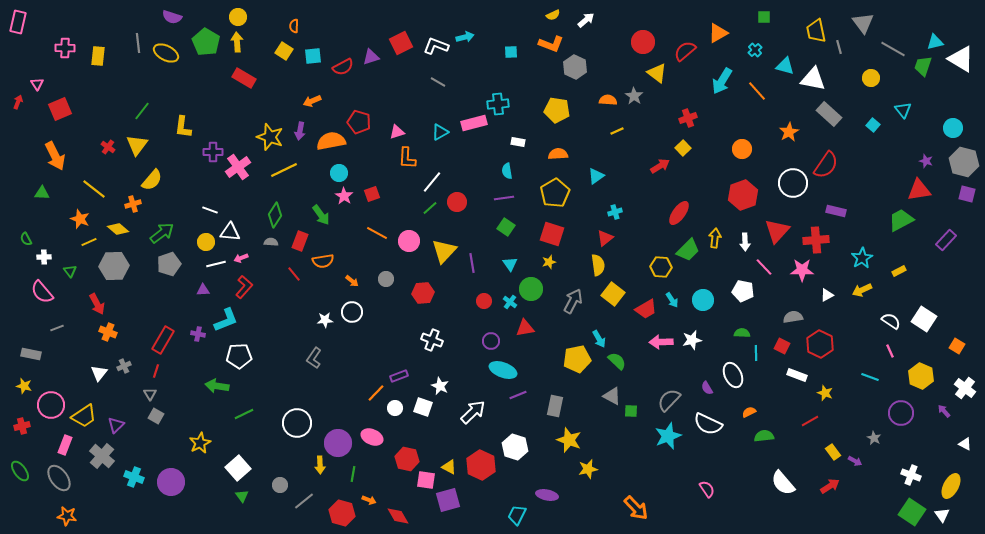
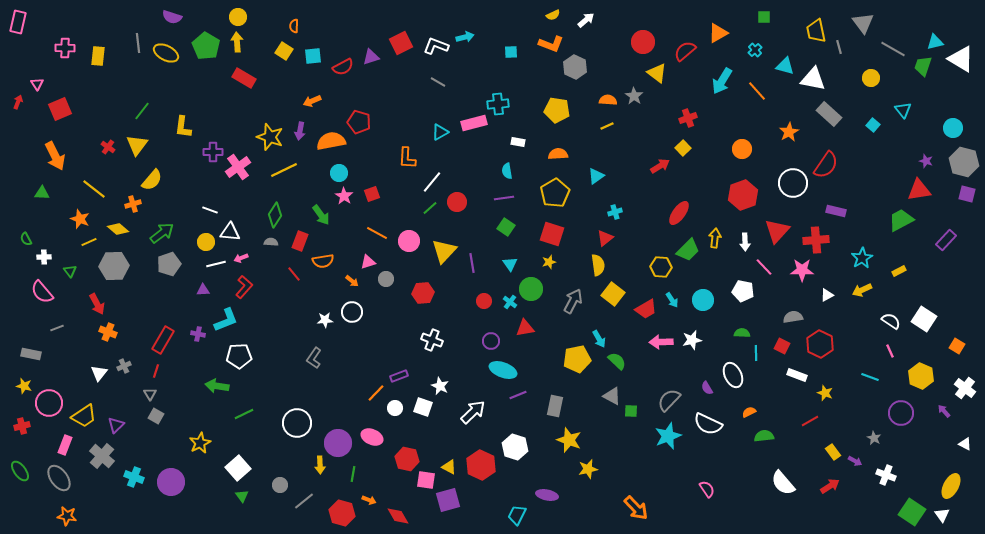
green pentagon at (206, 42): moved 4 px down
yellow line at (617, 131): moved 10 px left, 5 px up
pink triangle at (397, 132): moved 29 px left, 130 px down
pink circle at (51, 405): moved 2 px left, 2 px up
white cross at (911, 475): moved 25 px left
